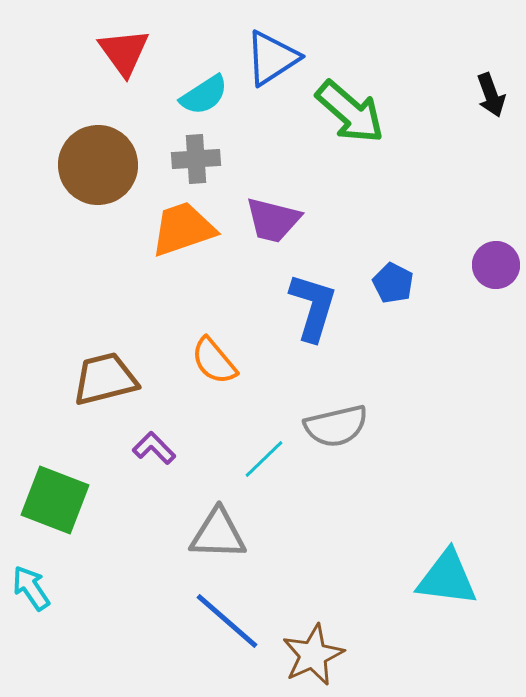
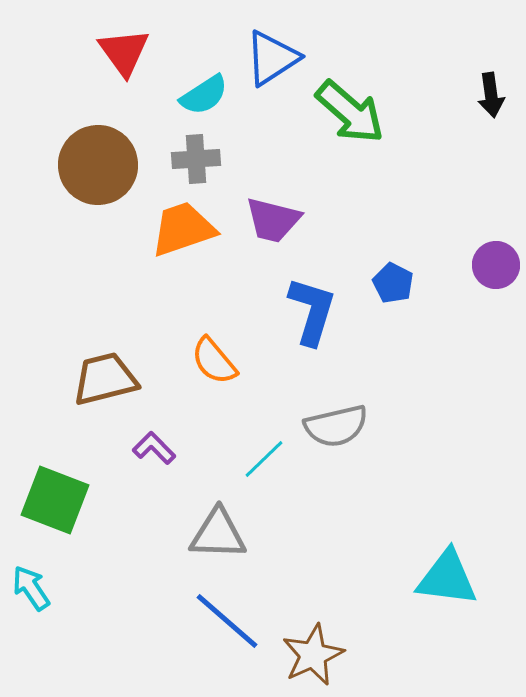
black arrow: rotated 12 degrees clockwise
blue L-shape: moved 1 px left, 4 px down
